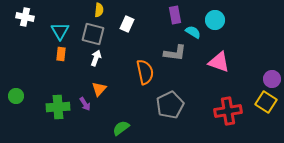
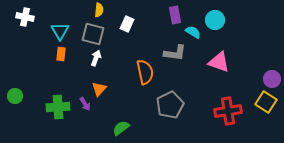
green circle: moved 1 px left
